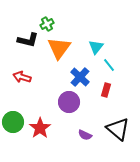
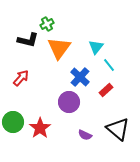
red arrow: moved 1 px left, 1 px down; rotated 114 degrees clockwise
red rectangle: rotated 32 degrees clockwise
